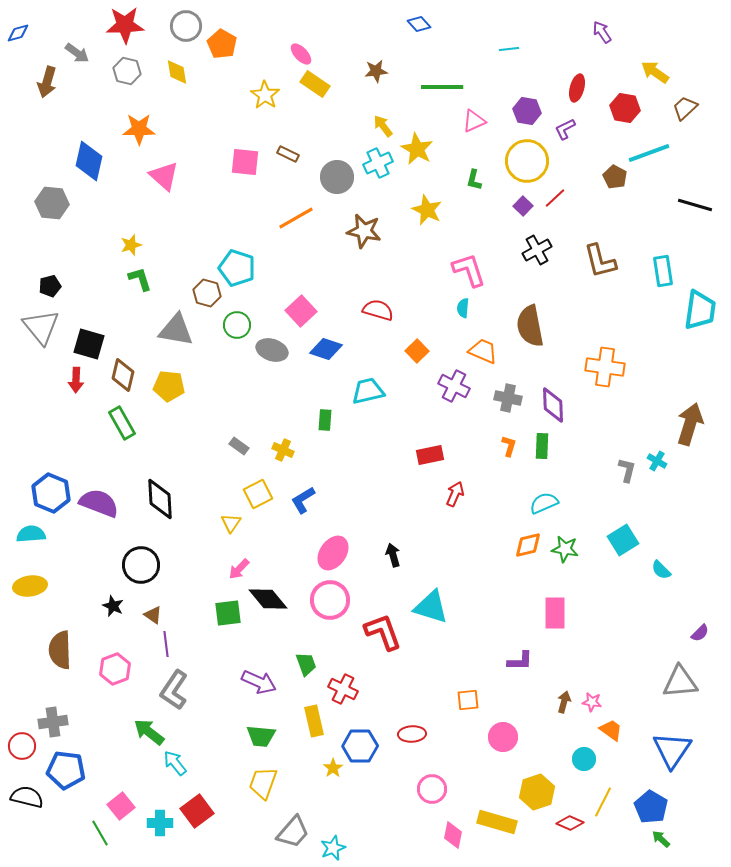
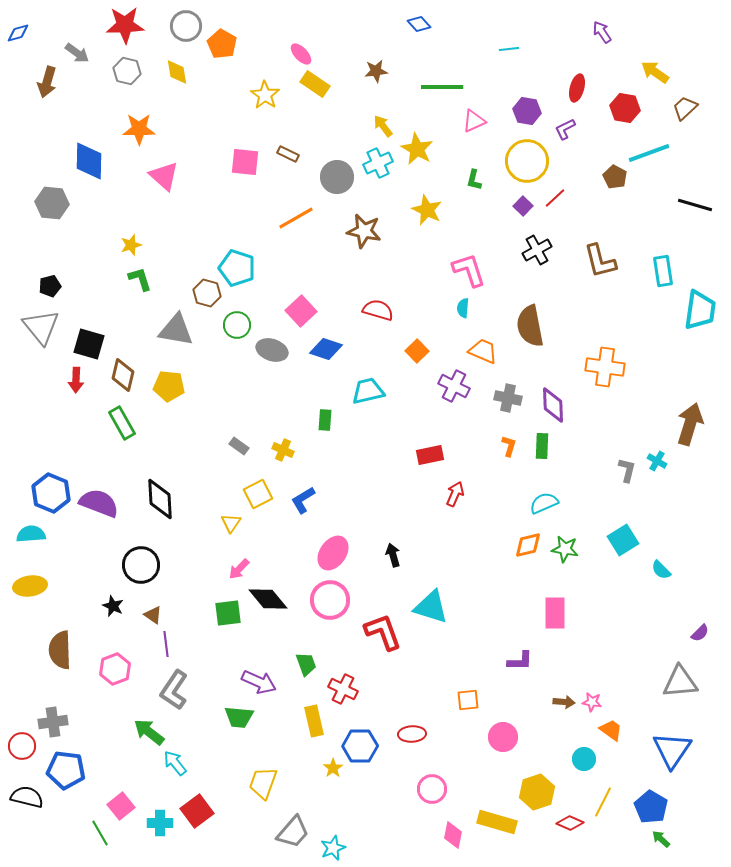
blue diamond at (89, 161): rotated 12 degrees counterclockwise
brown arrow at (564, 702): rotated 80 degrees clockwise
green trapezoid at (261, 736): moved 22 px left, 19 px up
